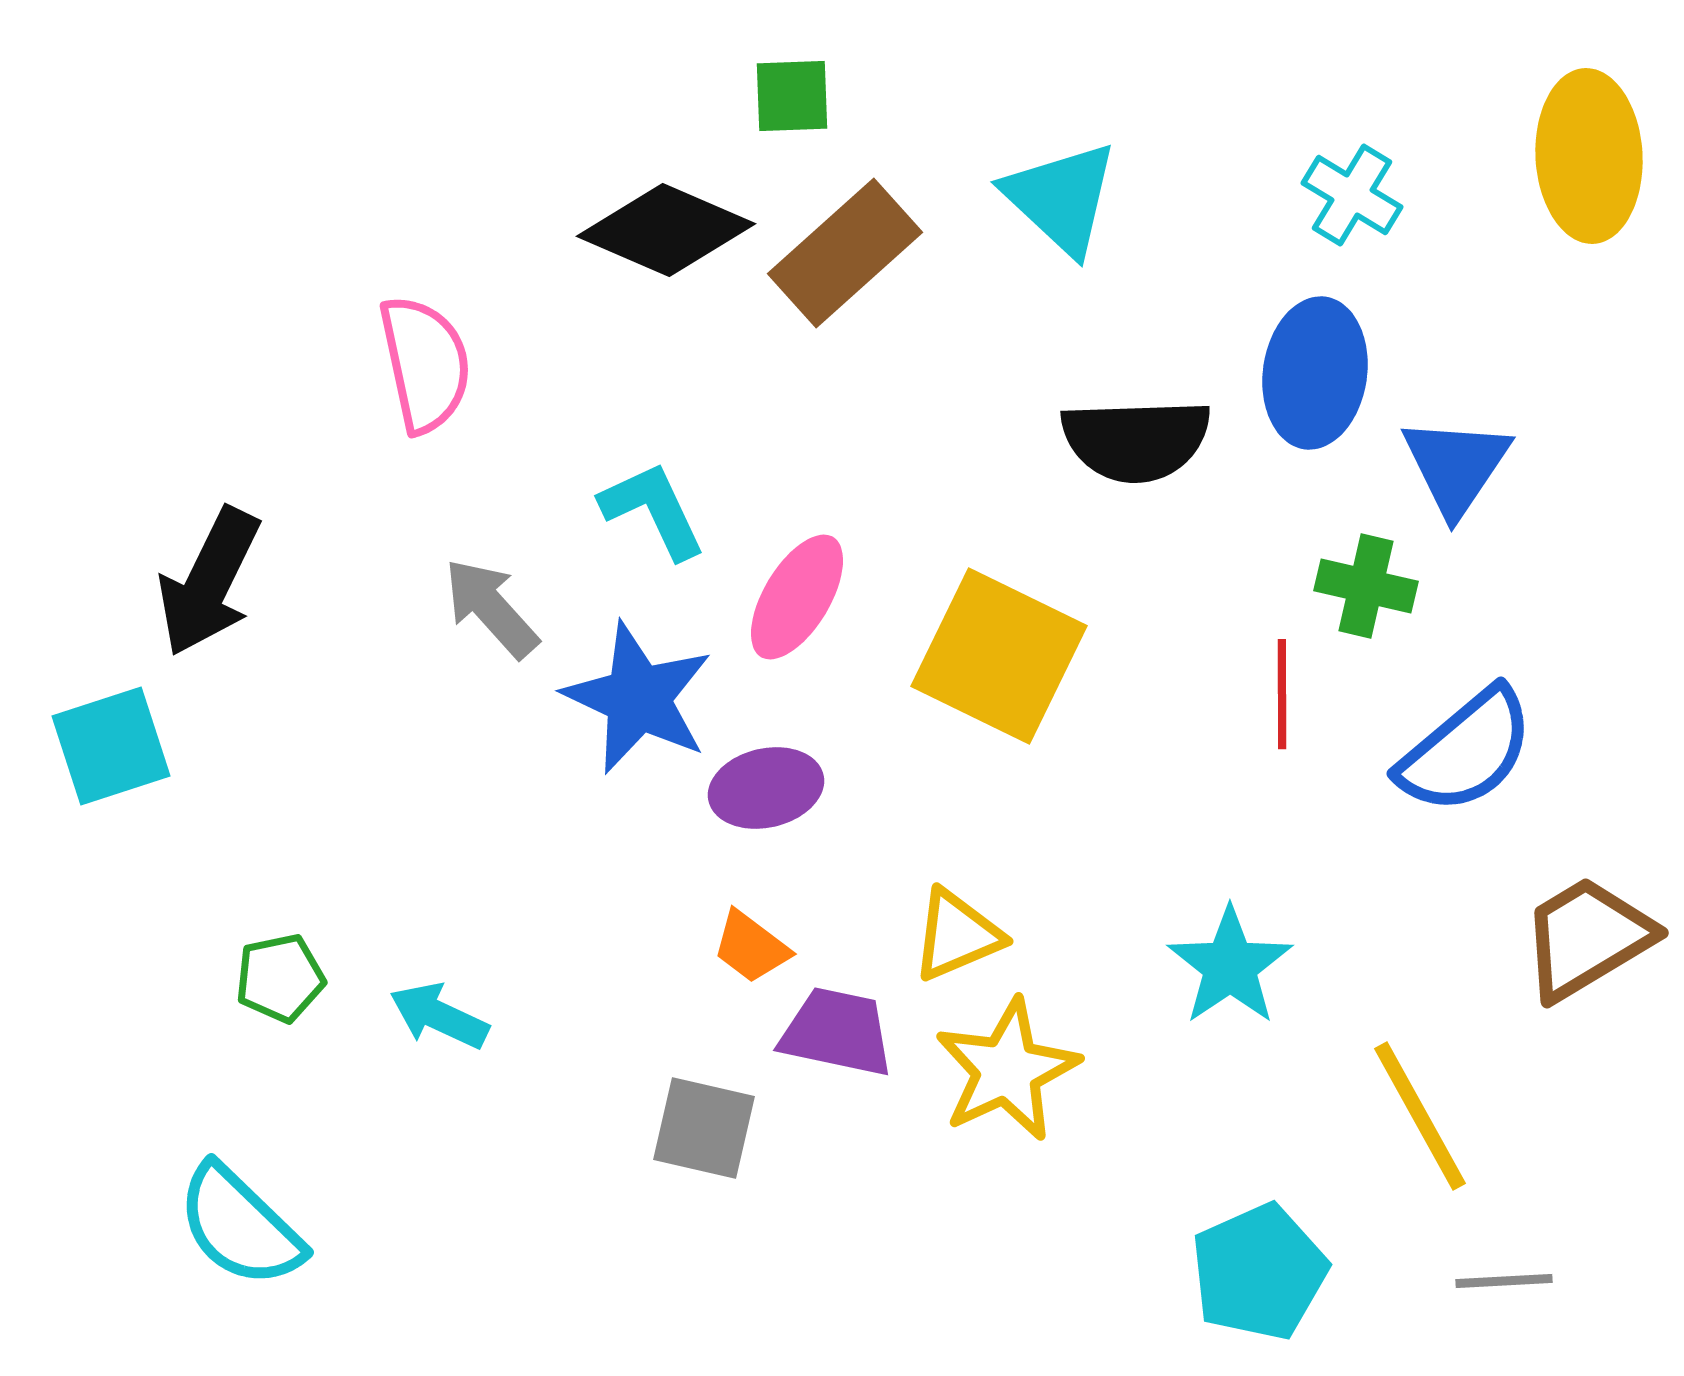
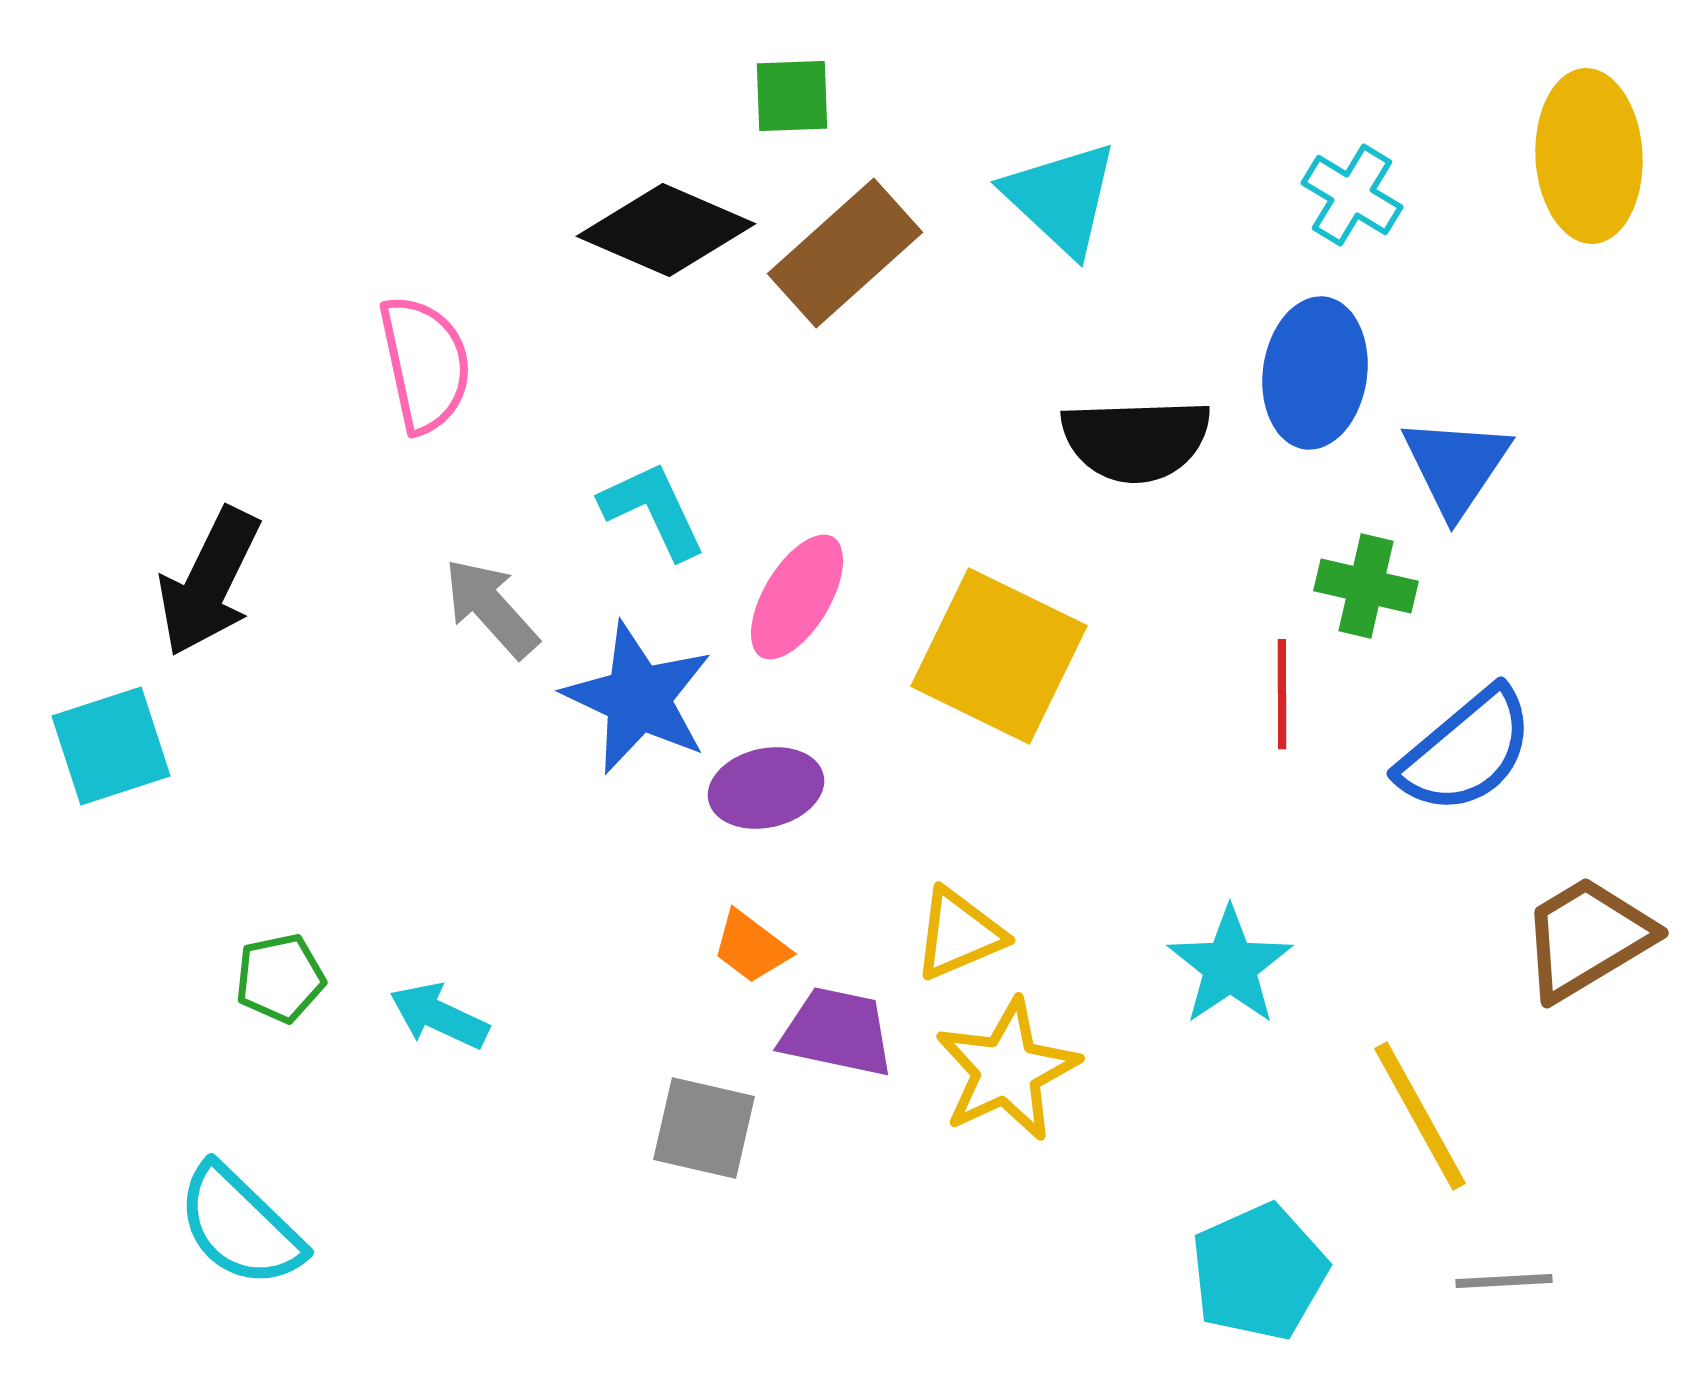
yellow triangle: moved 2 px right, 1 px up
